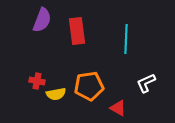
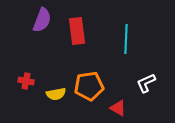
red cross: moved 11 px left
